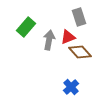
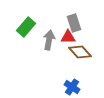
gray rectangle: moved 5 px left, 6 px down
red triangle: rotated 21 degrees clockwise
blue cross: moved 1 px right; rotated 14 degrees counterclockwise
